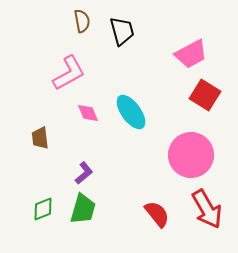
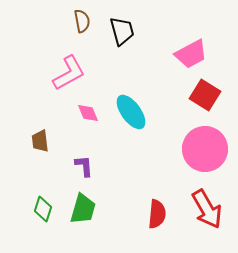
brown trapezoid: moved 3 px down
pink circle: moved 14 px right, 6 px up
purple L-shape: moved 7 px up; rotated 55 degrees counterclockwise
green diamond: rotated 50 degrees counterclockwise
red semicircle: rotated 44 degrees clockwise
